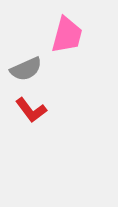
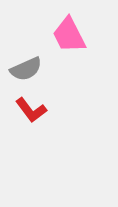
pink trapezoid: moved 2 px right; rotated 138 degrees clockwise
